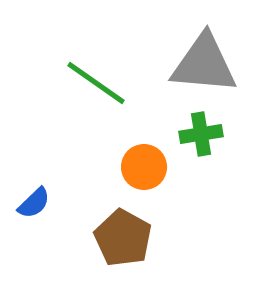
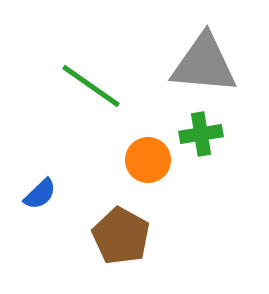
green line: moved 5 px left, 3 px down
orange circle: moved 4 px right, 7 px up
blue semicircle: moved 6 px right, 9 px up
brown pentagon: moved 2 px left, 2 px up
